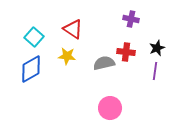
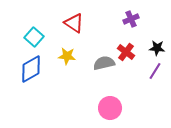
purple cross: rotated 35 degrees counterclockwise
red triangle: moved 1 px right, 6 px up
black star: rotated 28 degrees clockwise
red cross: rotated 30 degrees clockwise
purple line: rotated 24 degrees clockwise
